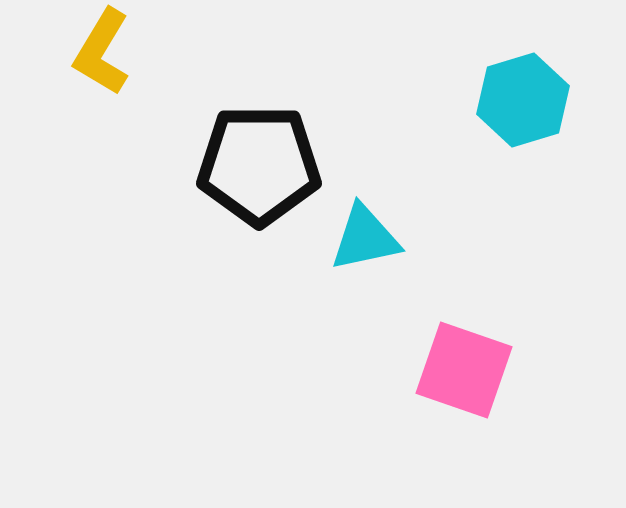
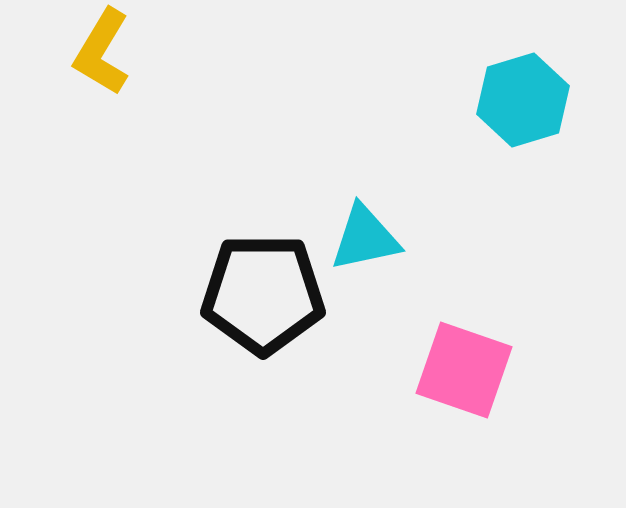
black pentagon: moved 4 px right, 129 px down
